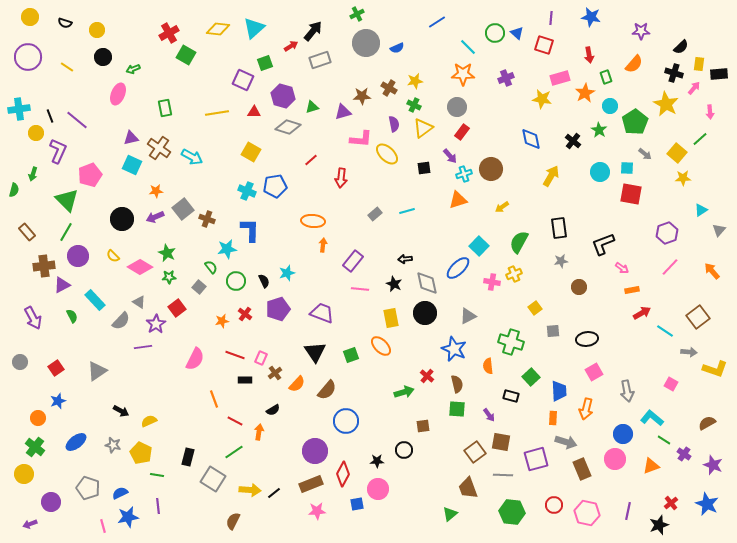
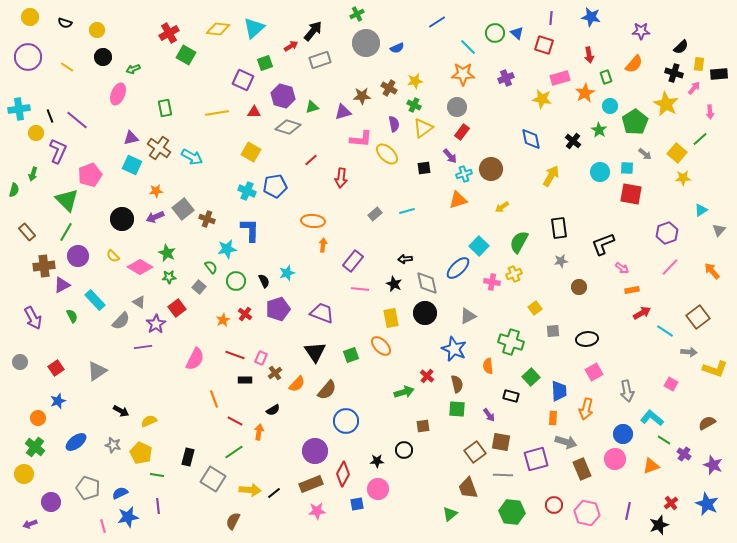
orange star at (222, 321): moved 1 px right, 1 px up; rotated 16 degrees counterclockwise
